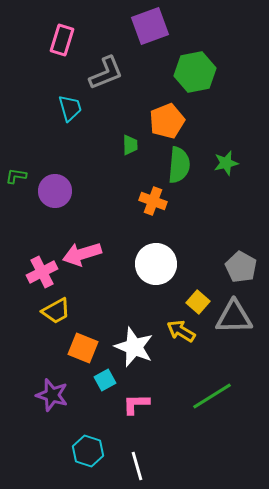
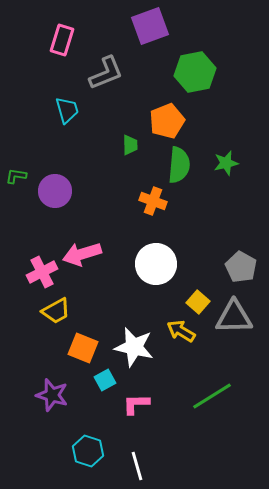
cyan trapezoid: moved 3 px left, 2 px down
white star: rotated 9 degrees counterclockwise
